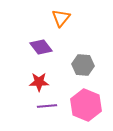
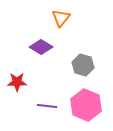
purple diamond: rotated 20 degrees counterclockwise
gray hexagon: rotated 10 degrees clockwise
red star: moved 22 px left
purple line: rotated 12 degrees clockwise
